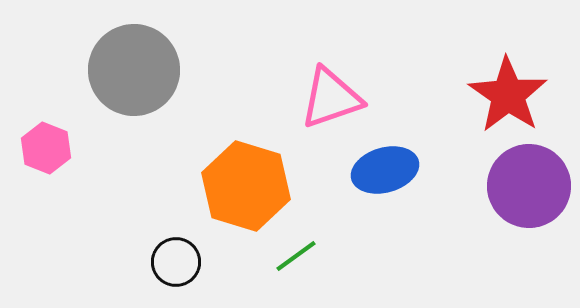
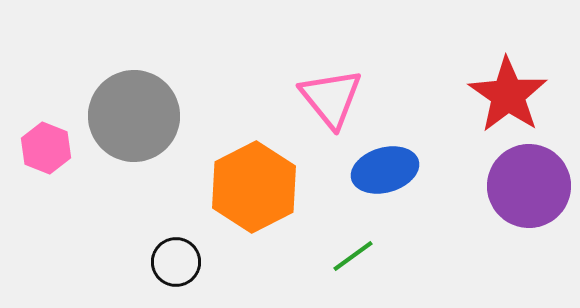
gray circle: moved 46 px down
pink triangle: rotated 50 degrees counterclockwise
orange hexagon: moved 8 px right, 1 px down; rotated 16 degrees clockwise
green line: moved 57 px right
